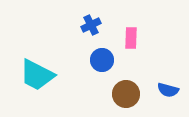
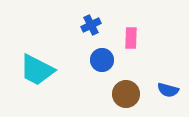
cyan trapezoid: moved 5 px up
